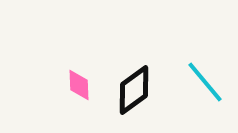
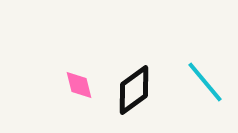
pink diamond: rotated 12 degrees counterclockwise
